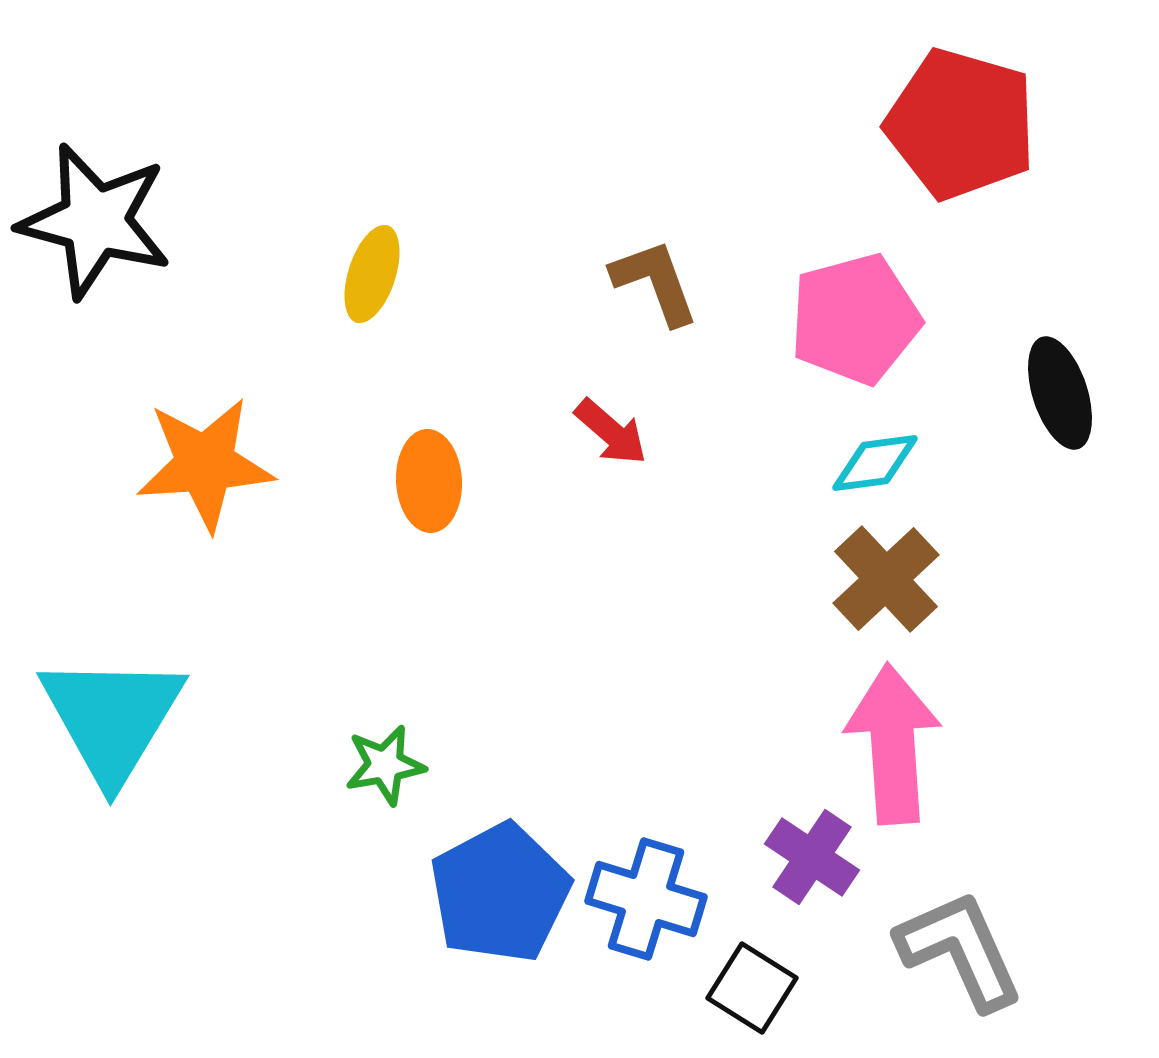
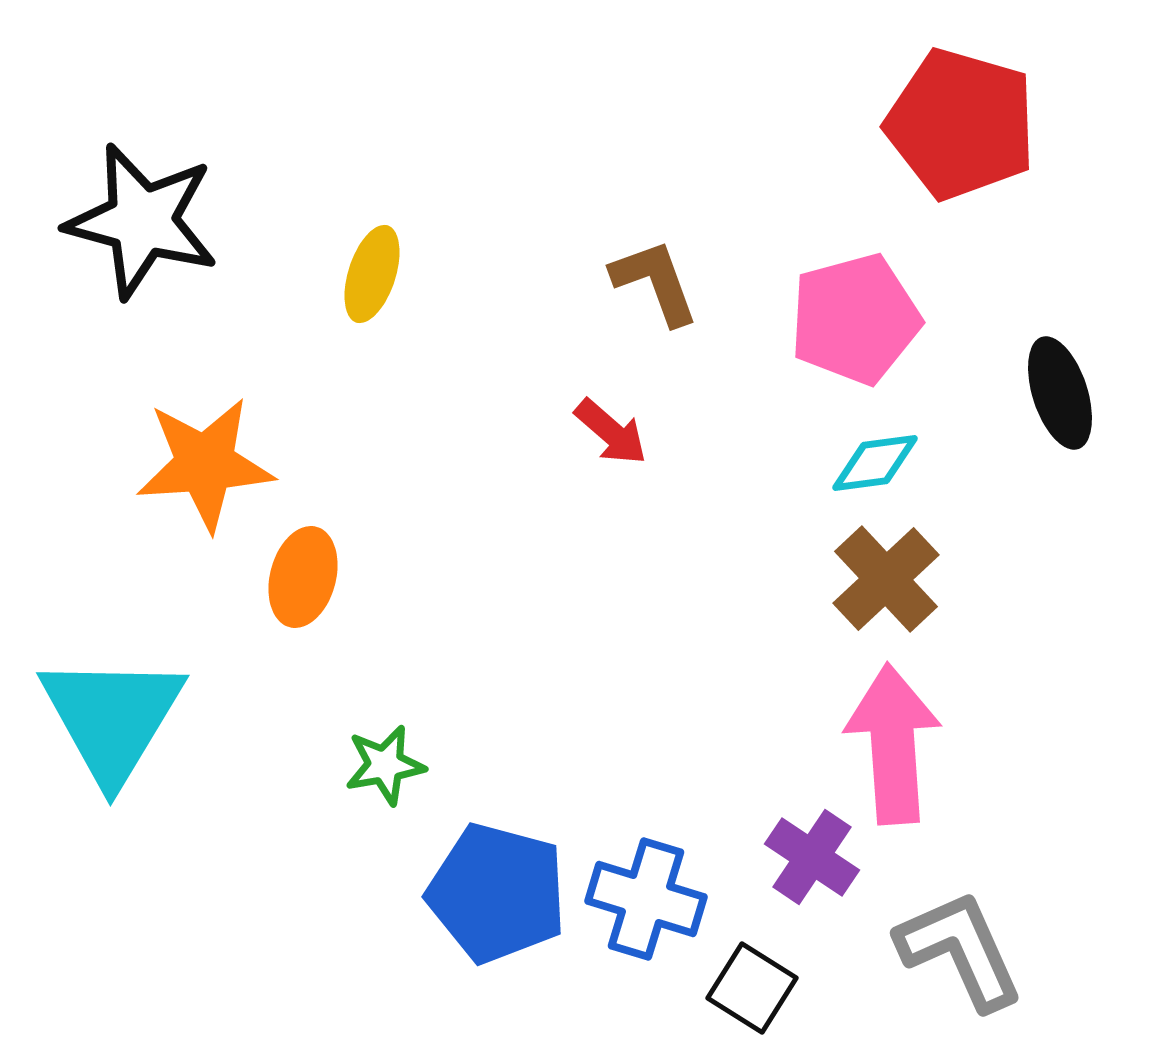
black star: moved 47 px right
orange ellipse: moved 126 px left, 96 px down; rotated 18 degrees clockwise
blue pentagon: moved 3 px left; rotated 29 degrees counterclockwise
